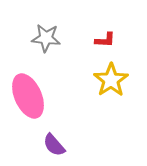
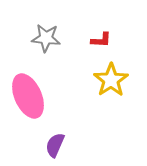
red L-shape: moved 4 px left
purple semicircle: moved 1 px right; rotated 65 degrees clockwise
